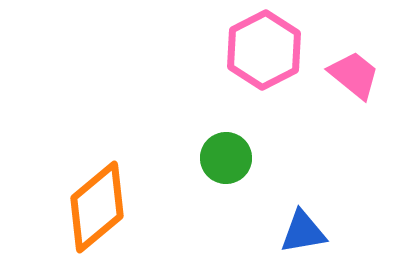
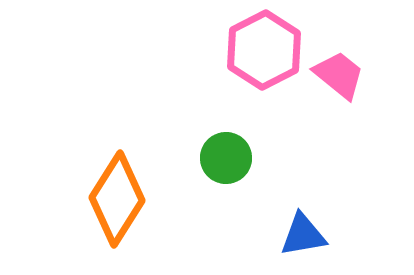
pink trapezoid: moved 15 px left
orange diamond: moved 20 px right, 8 px up; rotated 18 degrees counterclockwise
blue triangle: moved 3 px down
